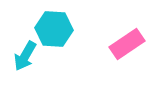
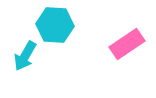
cyan hexagon: moved 1 px right, 4 px up
